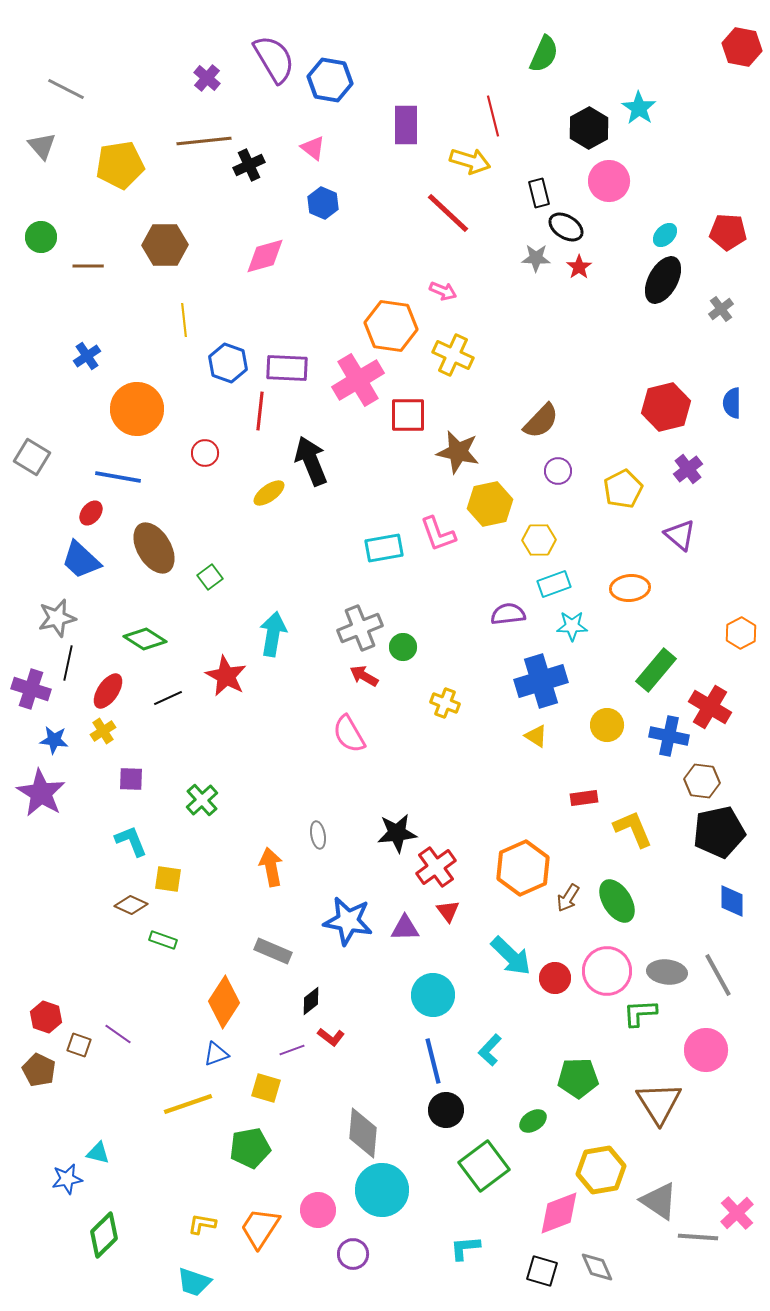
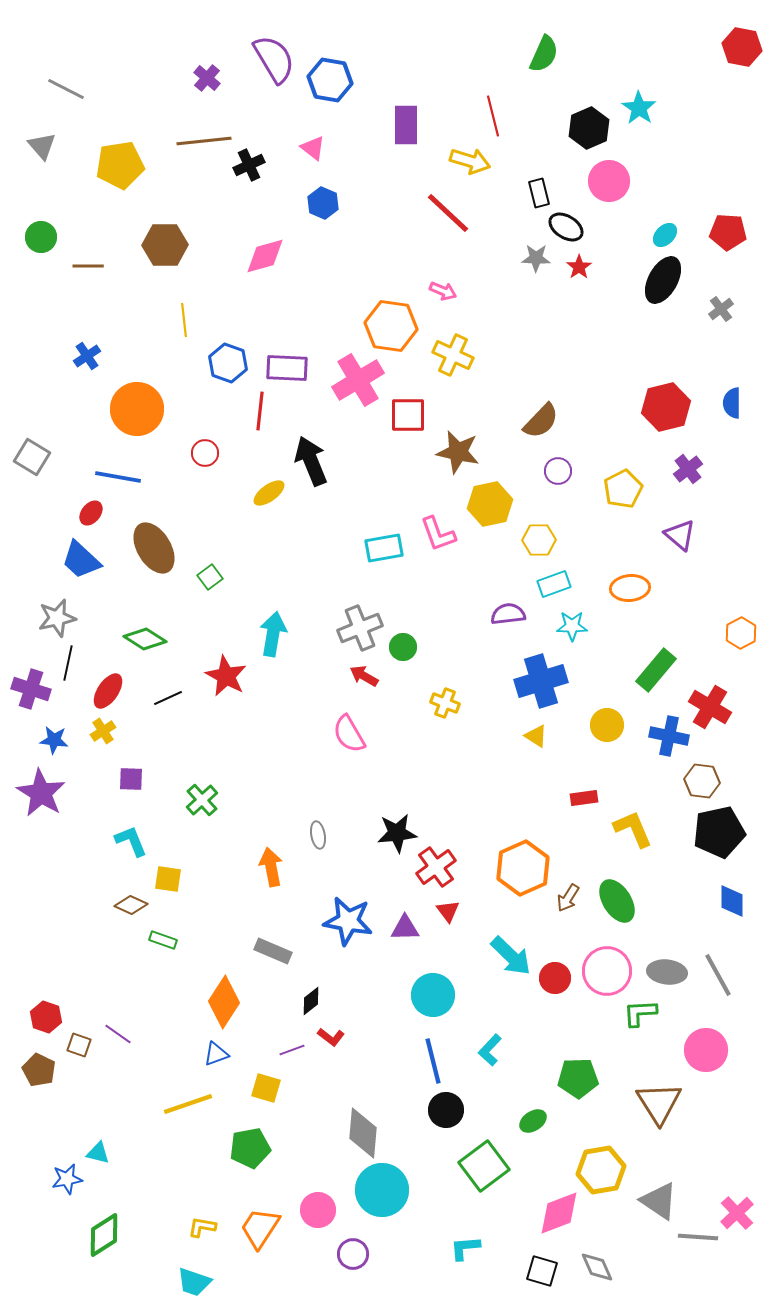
black hexagon at (589, 128): rotated 6 degrees clockwise
yellow L-shape at (202, 1224): moved 3 px down
green diamond at (104, 1235): rotated 12 degrees clockwise
